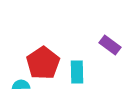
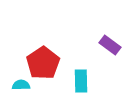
cyan rectangle: moved 4 px right, 9 px down
